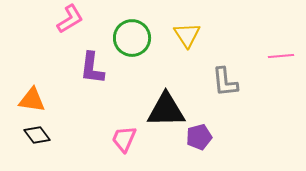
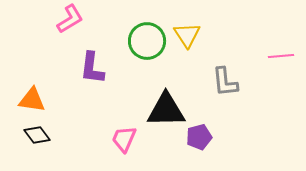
green circle: moved 15 px right, 3 px down
